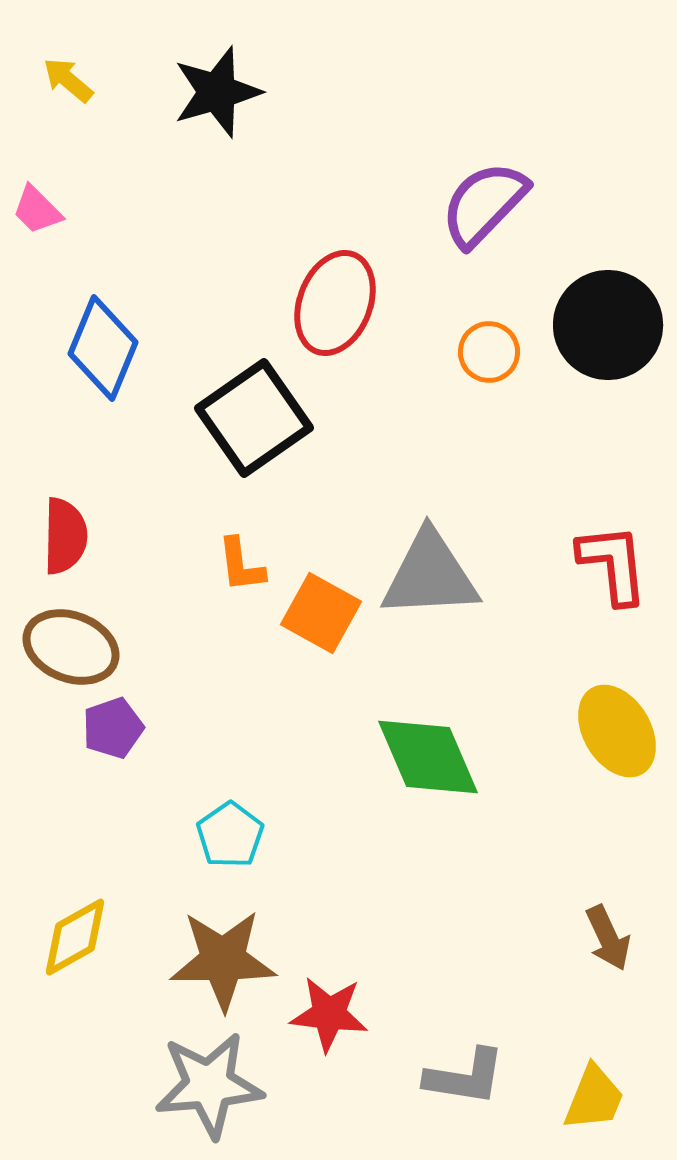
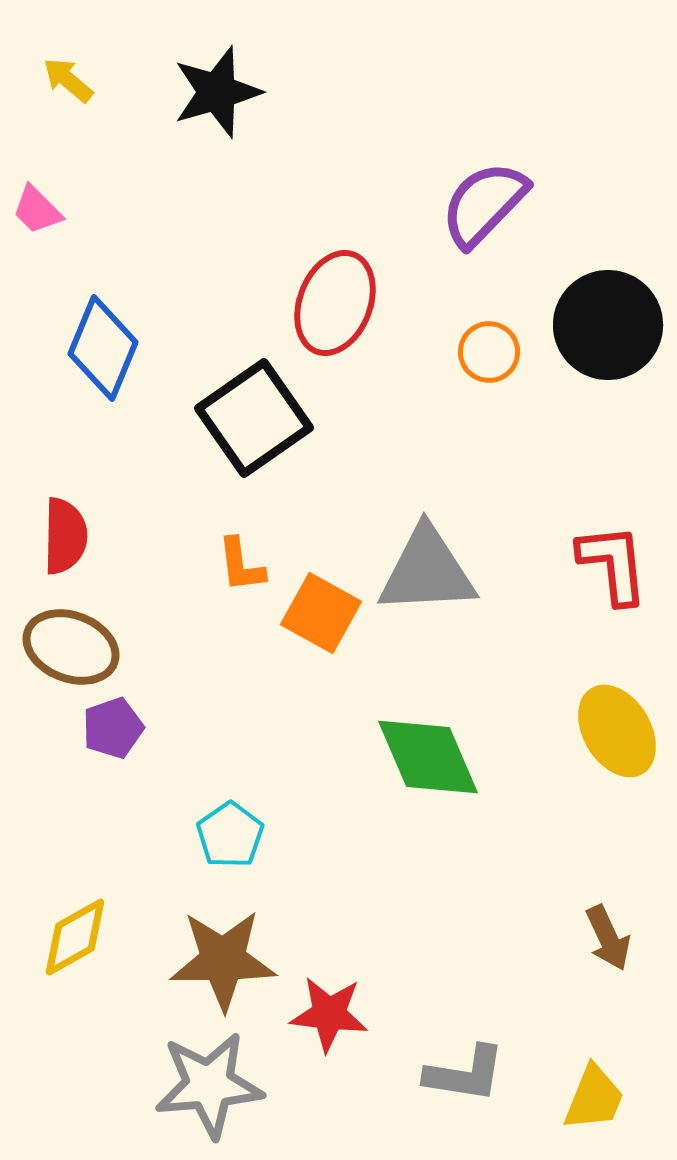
gray triangle: moved 3 px left, 4 px up
gray L-shape: moved 3 px up
